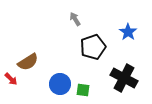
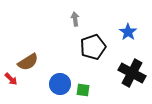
gray arrow: rotated 24 degrees clockwise
black cross: moved 8 px right, 5 px up
